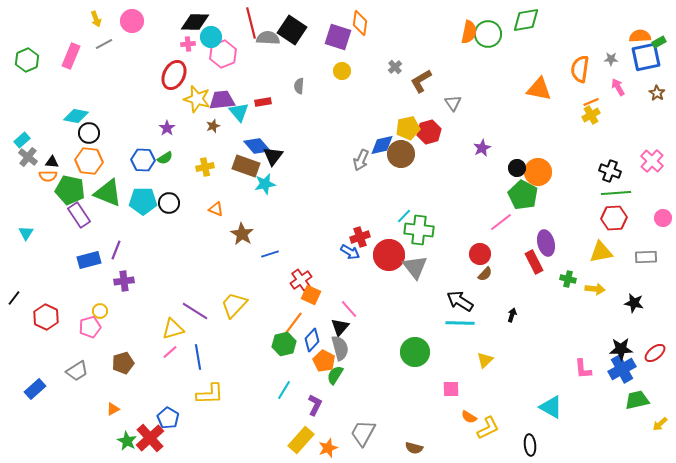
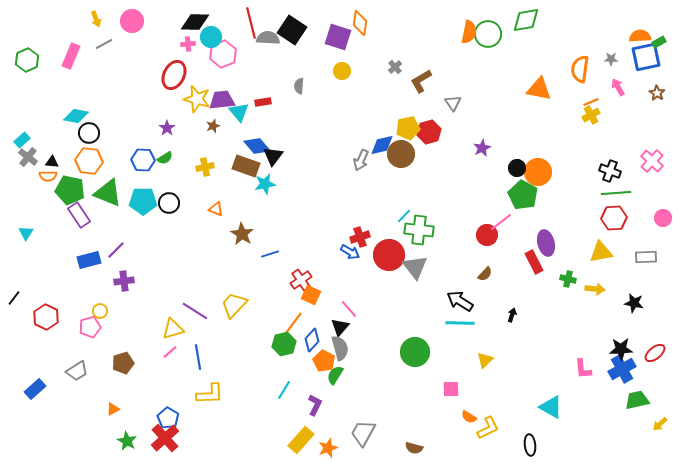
purple line at (116, 250): rotated 24 degrees clockwise
red circle at (480, 254): moved 7 px right, 19 px up
red cross at (150, 438): moved 15 px right
